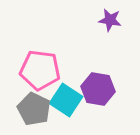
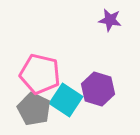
pink pentagon: moved 4 px down; rotated 6 degrees clockwise
purple hexagon: rotated 8 degrees clockwise
